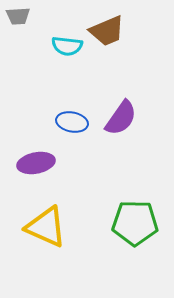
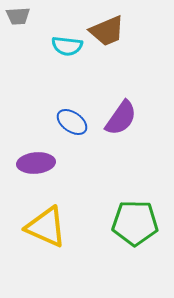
blue ellipse: rotated 24 degrees clockwise
purple ellipse: rotated 6 degrees clockwise
